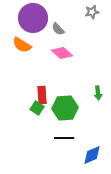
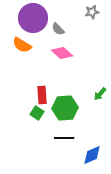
green arrow: moved 2 px right, 1 px down; rotated 48 degrees clockwise
green square: moved 5 px down
